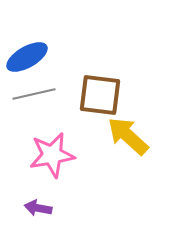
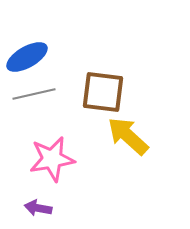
brown square: moved 3 px right, 3 px up
pink star: moved 4 px down
